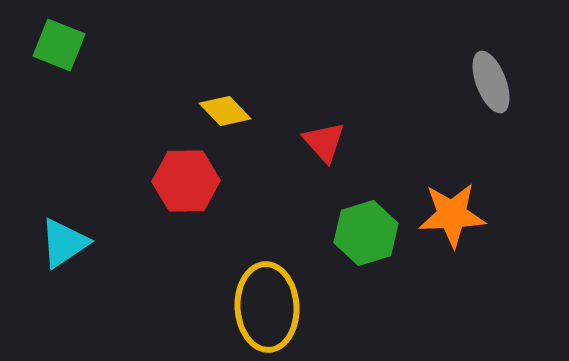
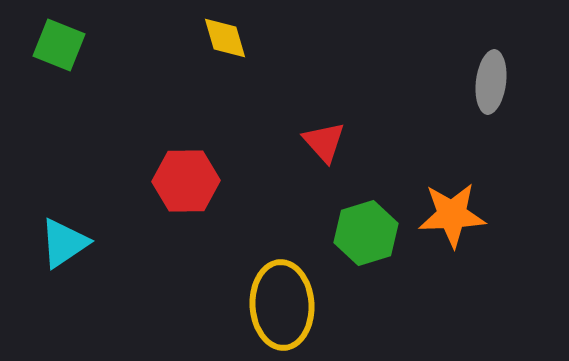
gray ellipse: rotated 28 degrees clockwise
yellow diamond: moved 73 px up; rotated 27 degrees clockwise
yellow ellipse: moved 15 px right, 2 px up
